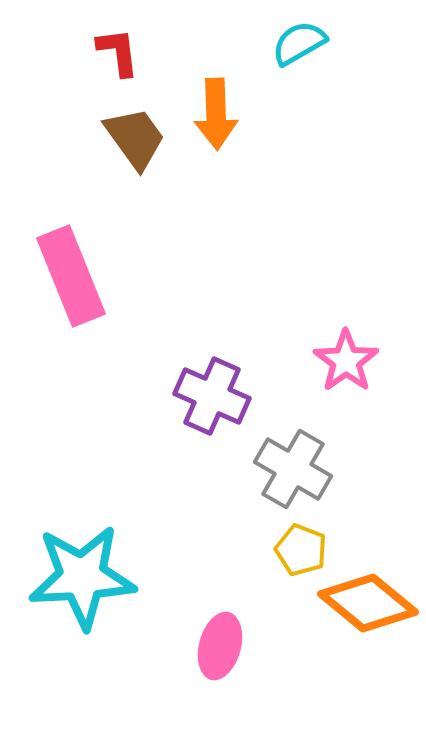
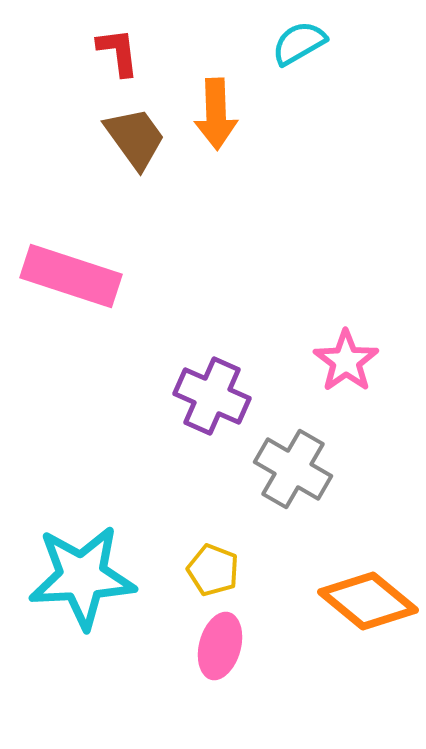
pink rectangle: rotated 50 degrees counterclockwise
yellow pentagon: moved 88 px left, 20 px down
orange diamond: moved 2 px up
